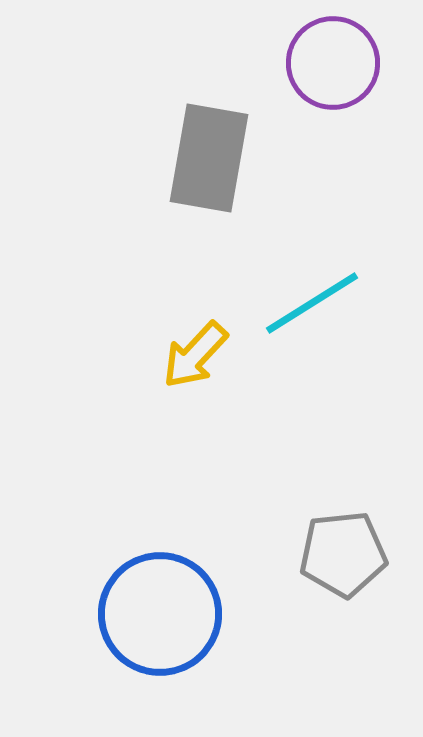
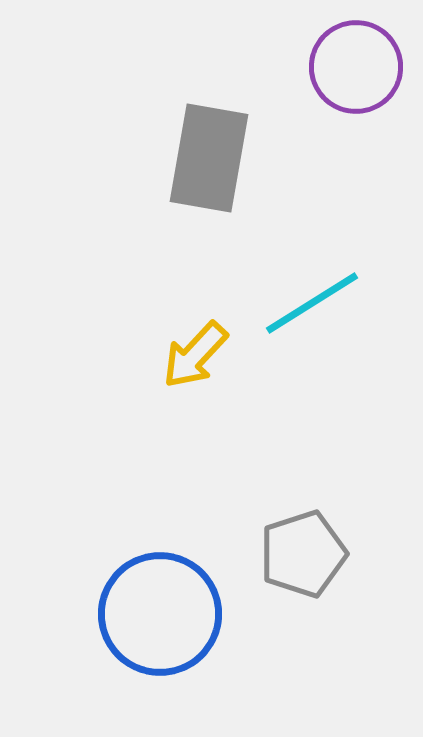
purple circle: moved 23 px right, 4 px down
gray pentagon: moved 40 px left; rotated 12 degrees counterclockwise
